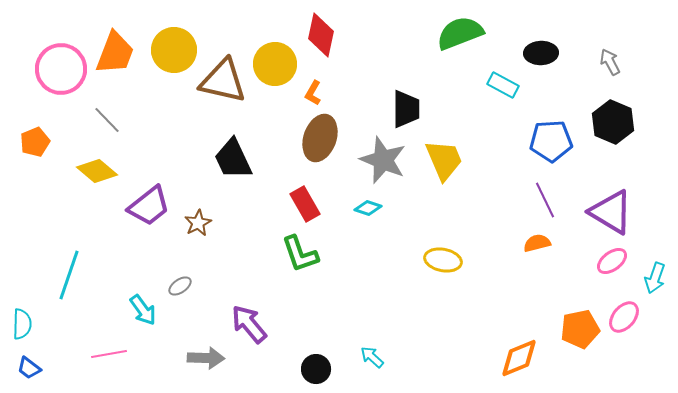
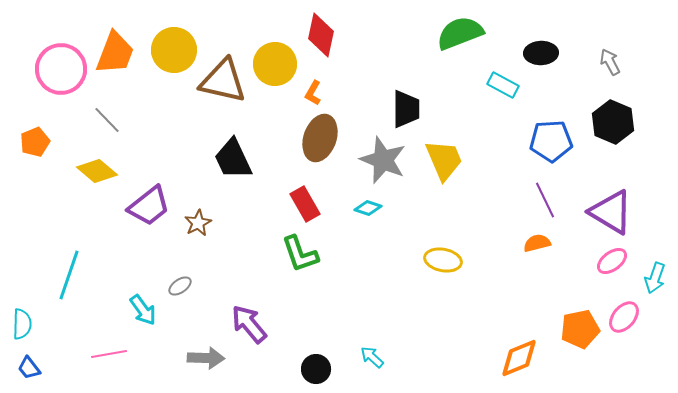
blue trapezoid at (29, 368): rotated 15 degrees clockwise
